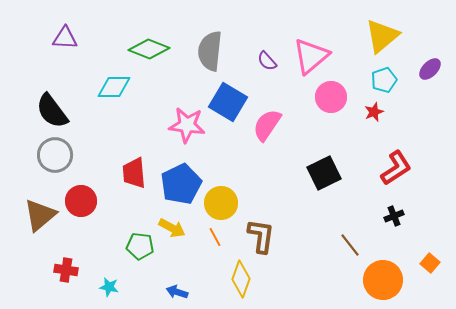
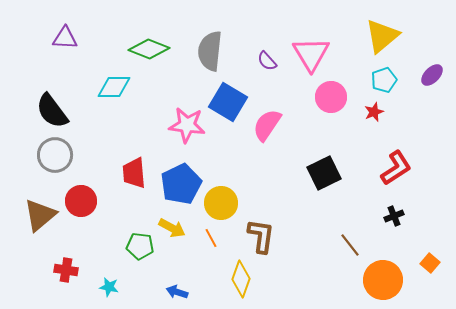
pink triangle: moved 2 px up; rotated 21 degrees counterclockwise
purple ellipse: moved 2 px right, 6 px down
orange line: moved 4 px left, 1 px down
